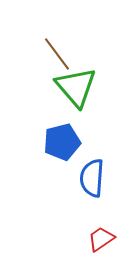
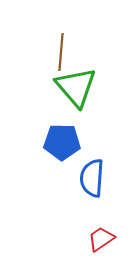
brown line: moved 4 px right, 2 px up; rotated 42 degrees clockwise
blue pentagon: rotated 15 degrees clockwise
